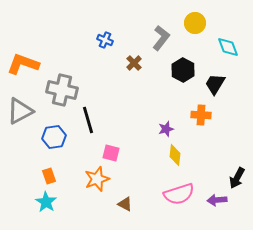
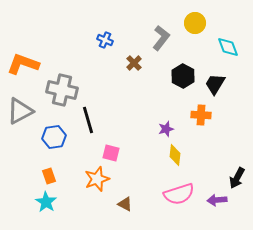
black hexagon: moved 6 px down
